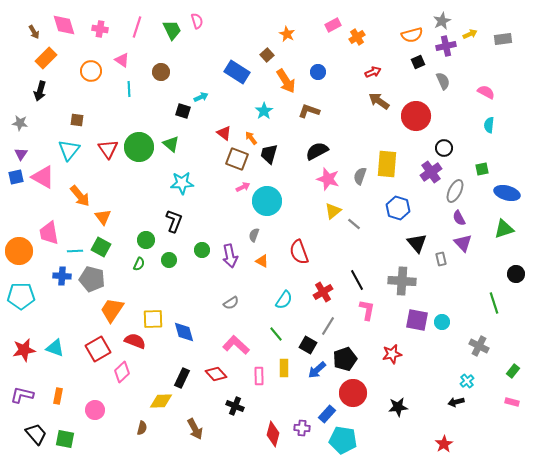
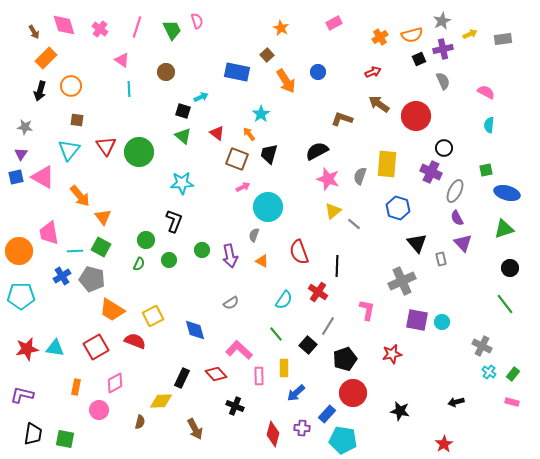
pink rectangle at (333, 25): moved 1 px right, 2 px up
pink cross at (100, 29): rotated 28 degrees clockwise
orange star at (287, 34): moved 6 px left, 6 px up
orange cross at (357, 37): moved 23 px right
purple cross at (446, 46): moved 3 px left, 3 px down
black square at (418, 62): moved 1 px right, 3 px up
orange circle at (91, 71): moved 20 px left, 15 px down
brown circle at (161, 72): moved 5 px right
blue rectangle at (237, 72): rotated 20 degrees counterclockwise
brown arrow at (379, 101): moved 3 px down
cyan star at (264, 111): moved 3 px left, 3 px down
brown L-shape at (309, 111): moved 33 px right, 8 px down
gray star at (20, 123): moved 5 px right, 4 px down
red triangle at (224, 133): moved 7 px left
orange arrow at (251, 138): moved 2 px left, 4 px up
green triangle at (171, 144): moved 12 px right, 8 px up
green circle at (139, 147): moved 5 px down
red triangle at (108, 149): moved 2 px left, 3 px up
green square at (482, 169): moved 4 px right, 1 px down
purple cross at (431, 172): rotated 30 degrees counterclockwise
cyan circle at (267, 201): moved 1 px right, 6 px down
purple semicircle at (459, 218): moved 2 px left
black circle at (516, 274): moved 6 px left, 6 px up
blue cross at (62, 276): rotated 36 degrees counterclockwise
black line at (357, 280): moved 20 px left, 14 px up; rotated 30 degrees clockwise
gray cross at (402, 281): rotated 28 degrees counterclockwise
red cross at (323, 292): moved 5 px left; rotated 24 degrees counterclockwise
green line at (494, 303): moved 11 px right, 1 px down; rotated 20 degrees counterclockwise
orange trapezoid at (112, 310): rotated 92 degrees counterclockwise
yellow square at (153, 319): moved 3 px up; rotated 25 degrees counterclockwise
blue diamond at (184, 332): moved 11 px right, 2 px up
pink L-shape at (236, 345): moved 3 px right, 5 px down
black square at (308, 345): rotated 12 degrees clockwise
gray cross at (479, 346): moved 3 px right
cyan triangle at (55, 348): rotated 12 degrees counterclockwise
red square at (98, 349): moved 2 px left, 2 px up
red star at (24, 350): moved 3 px right, 1 px up
blue arrow at (317, 370): moved 21 px left, 23 px down
green rectangle at (513, 371): moved 3 px down
pink diamond at (122, 372): moved 7 px left, 11 px down; rotated 15 degrees clockwise
cyan cross at (467, 381): moved 22 px right, 9 px up; rotated 16 degrees counterclockwise
orange rectangle at (58, 396): moved 18 px right, 9 px up
black star at (398, 407): moved 2 px right, 4 px down; rotated 18 degrees clockwise
pink circle at (95, 410): moved 4 px right
brown semicircle at (142, 428): moved 2 px left, 6 px up
black trapezoid at (36, 434): moved 3 px left; rotated 50 degrees clockwise
